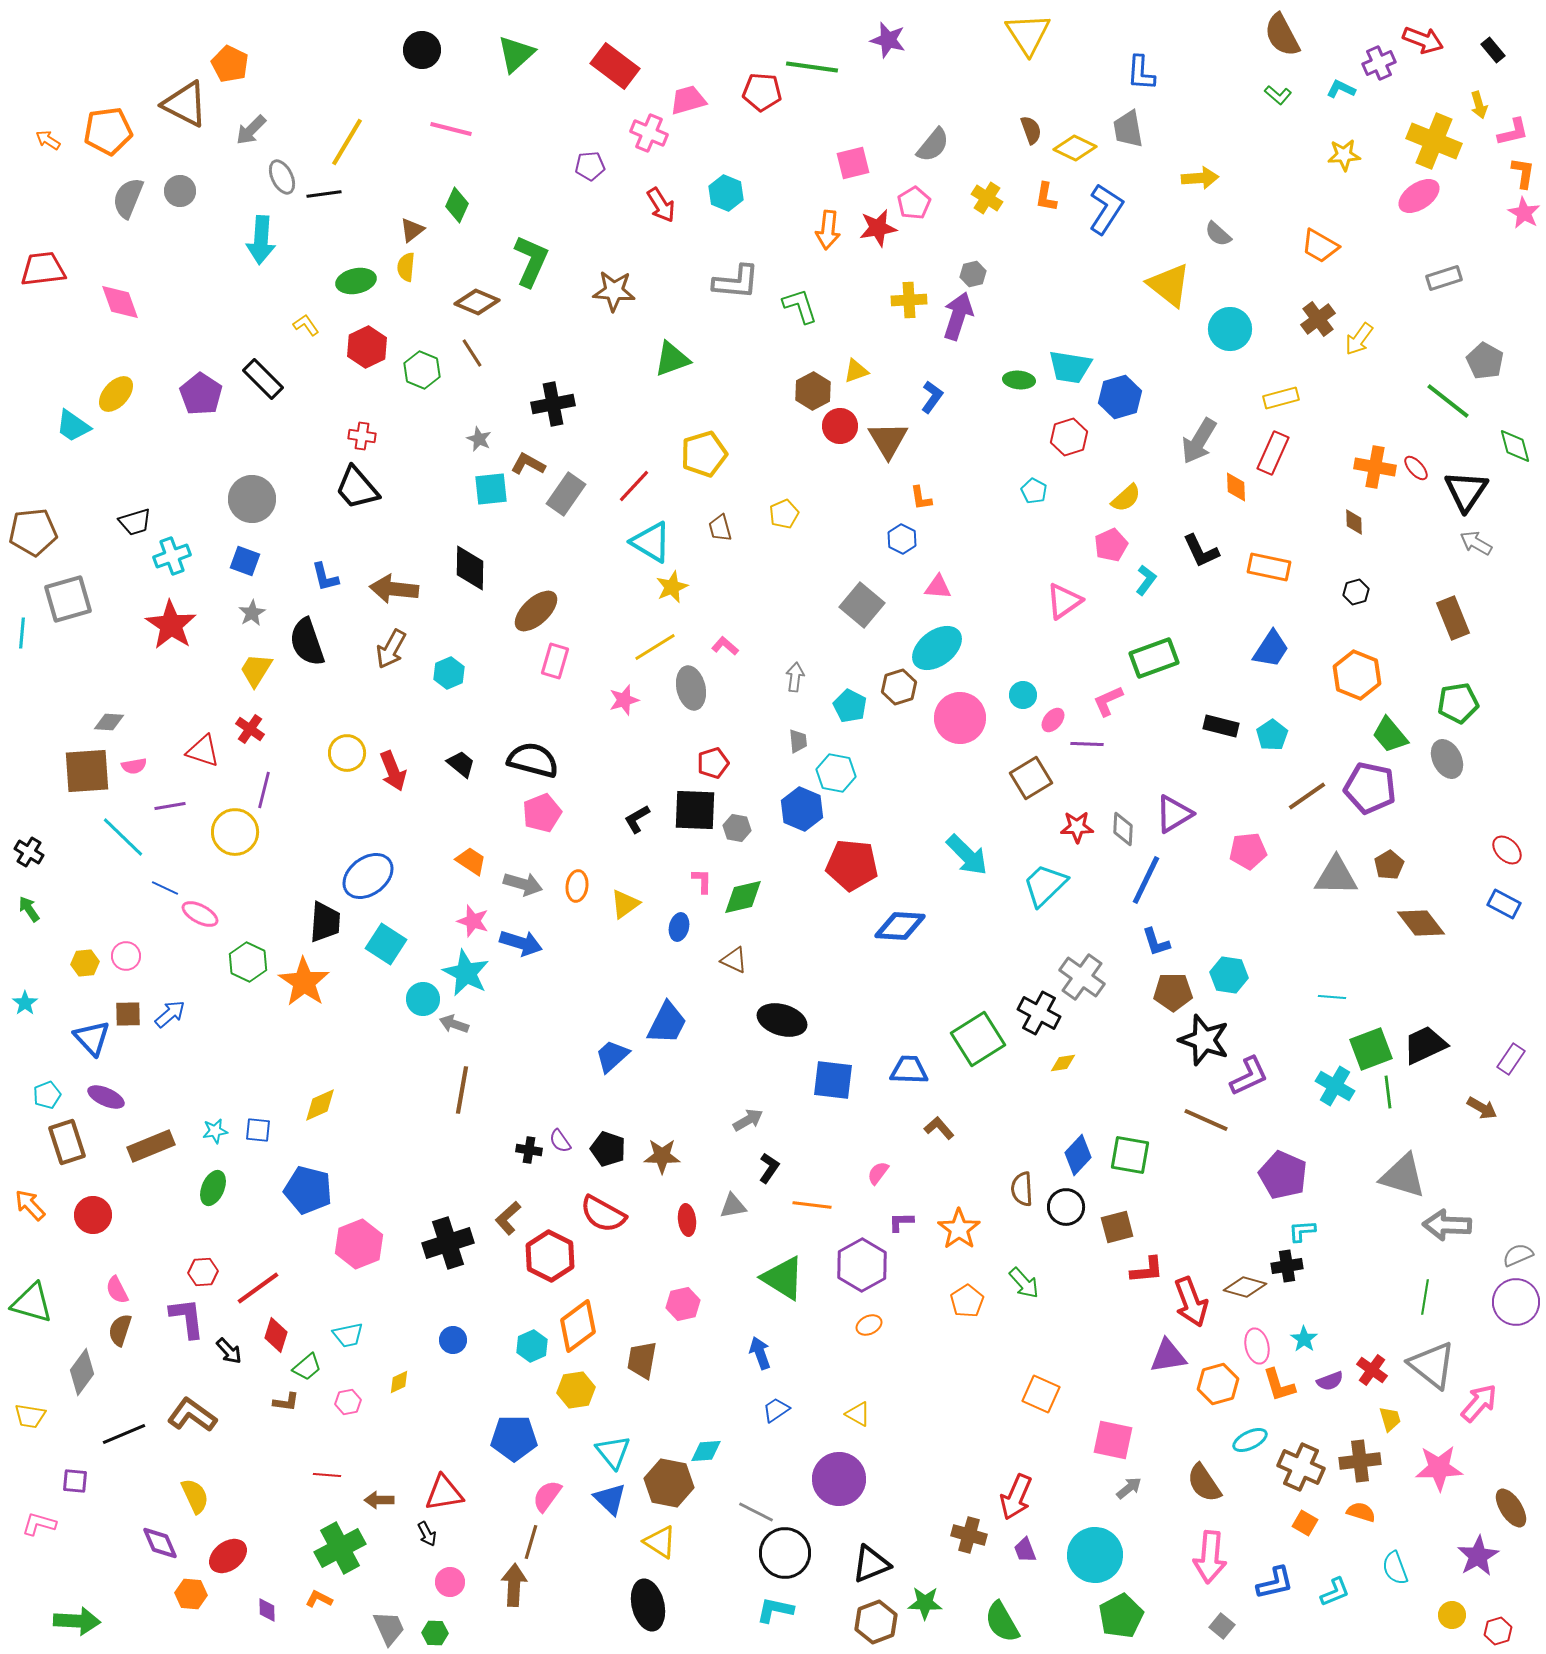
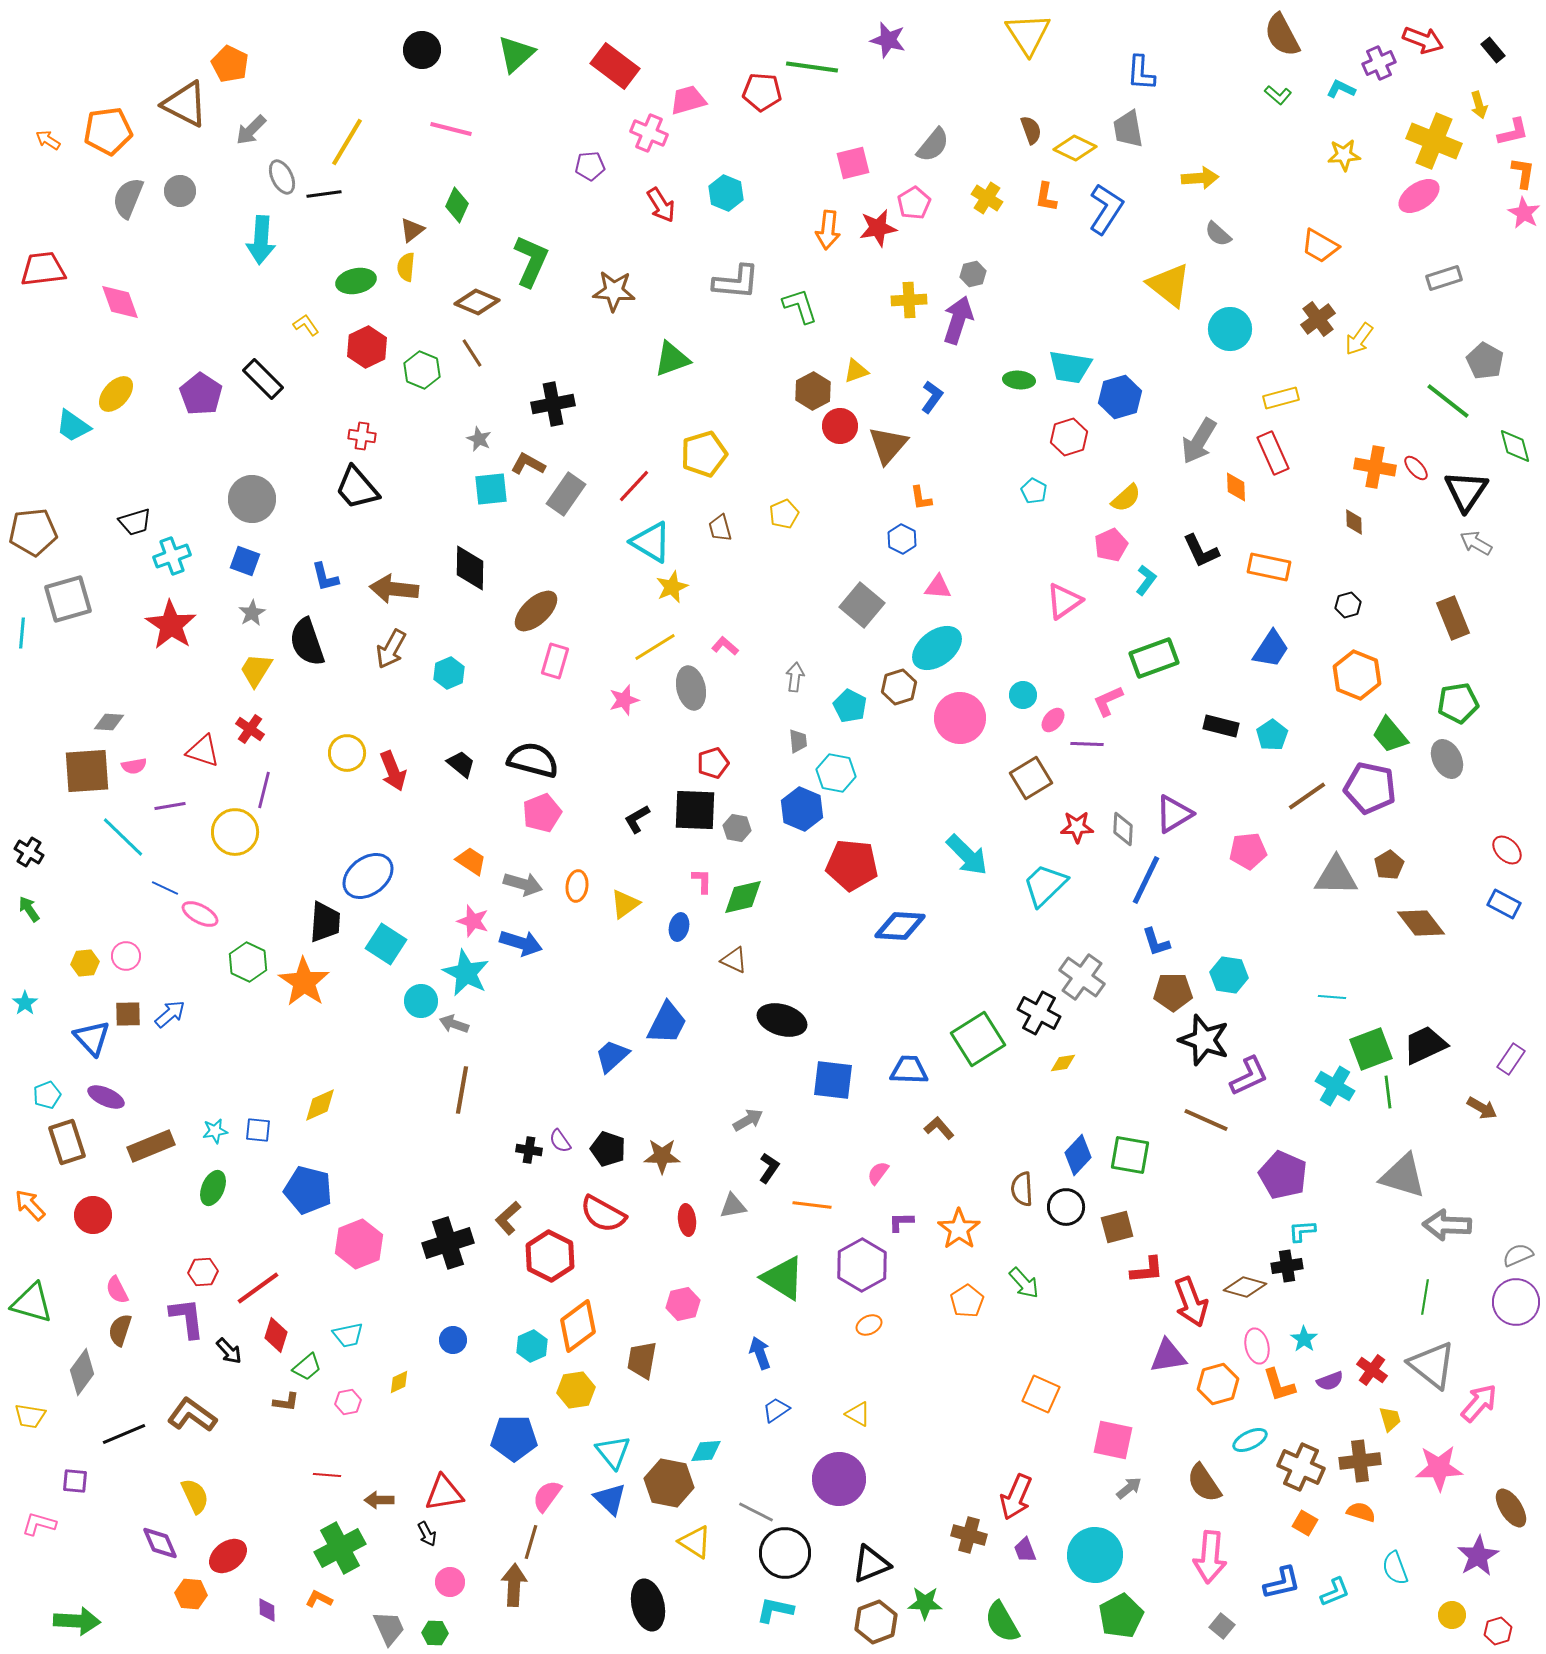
purple arrow at (958, 316): moved 4 px down
brown triangle at (888, 440): moved 5 px down; rotated 12 degrees clockwise
red rectangle at (1273, 453): rotated 48 degrees counterclockwise
black hexagon at (1356, 592): moved 8 px left, 13 px down
cyan circle at (423, 999): moved 2 px left, 2 px down
yellow triangle at (660, 1542): moved 35 px right
blue L-shape at (1275, 1583): moved 7 px right
